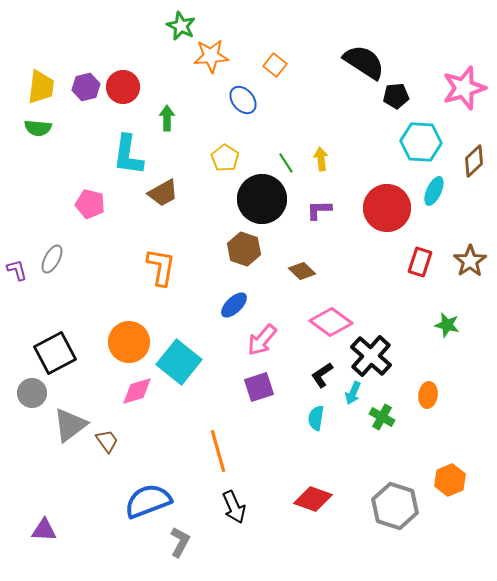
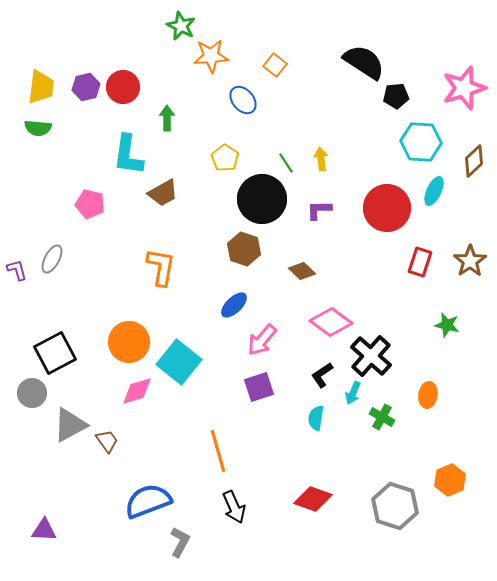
gray triangle at (70, 425): rotated 9 degrees clockwise
